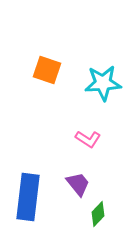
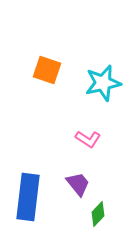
cyan star: rotated 9 degrees counterclockwise
